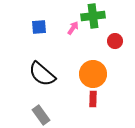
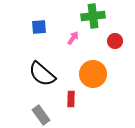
pink arrow: moved 10 px down
red rectangle: moved 22 px left
